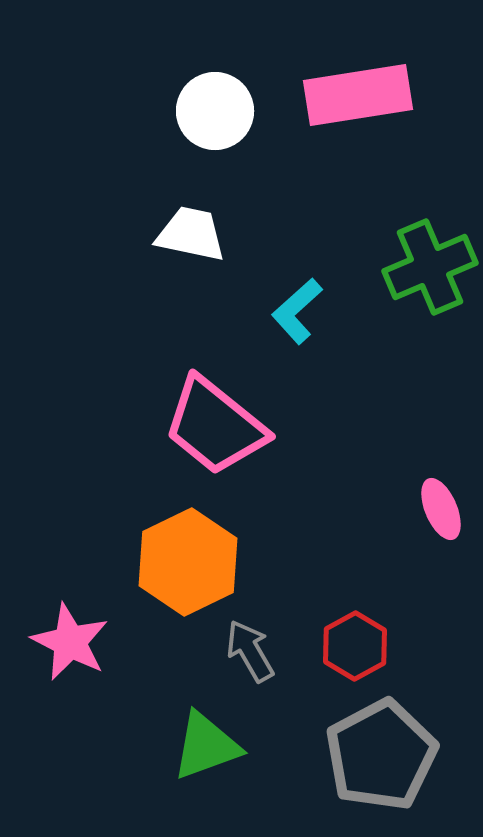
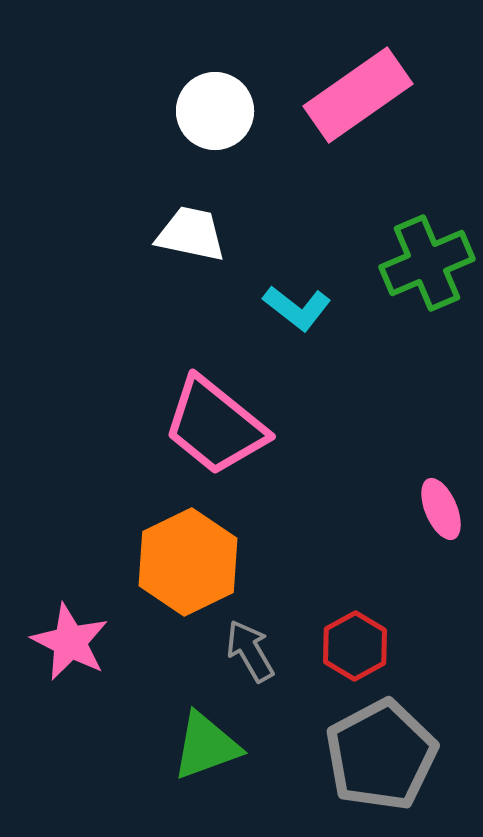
pink rectangle: rotated 26 degrees counterclockwise
green cross: moved 3 px left, 4 px up
cyan L-shape: moved 3 px up; rotated 100 degrees counterclockwise
